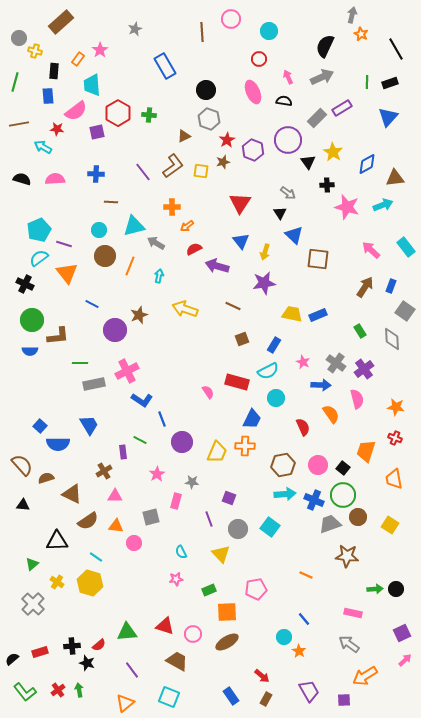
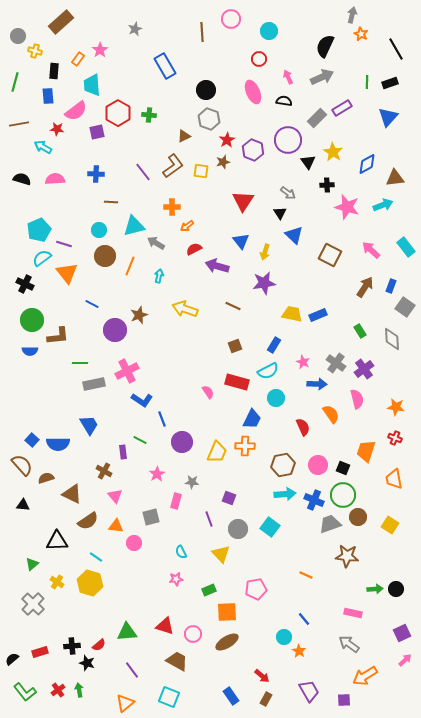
gray circle at (19, 38): moved 1 px left, 2 px up
red triangle at (240, 203): moved 3 px right, 2 px up
cyan semicircle at (39, 258): moved 3 px right
brown square at (318, 259): moved 12 px right, 4 px up; rotated 20 degrees clockwise
gray square at (405, 311): moved 4 px up
brown square at (242, 339): moved 7 px left, 7 px down
blue arrow at (321, 385): moved 4 px left, 1 px up
blue square at (40, 426): moved 8 px left, 14 px down
black square at (343, 468): rotated 16 degrees counterclockwise
brown cross at (104, 471): rotated 28 degrees counterclockwise
pink triangle at (115, 496): rotated 49 degrees clockwise
